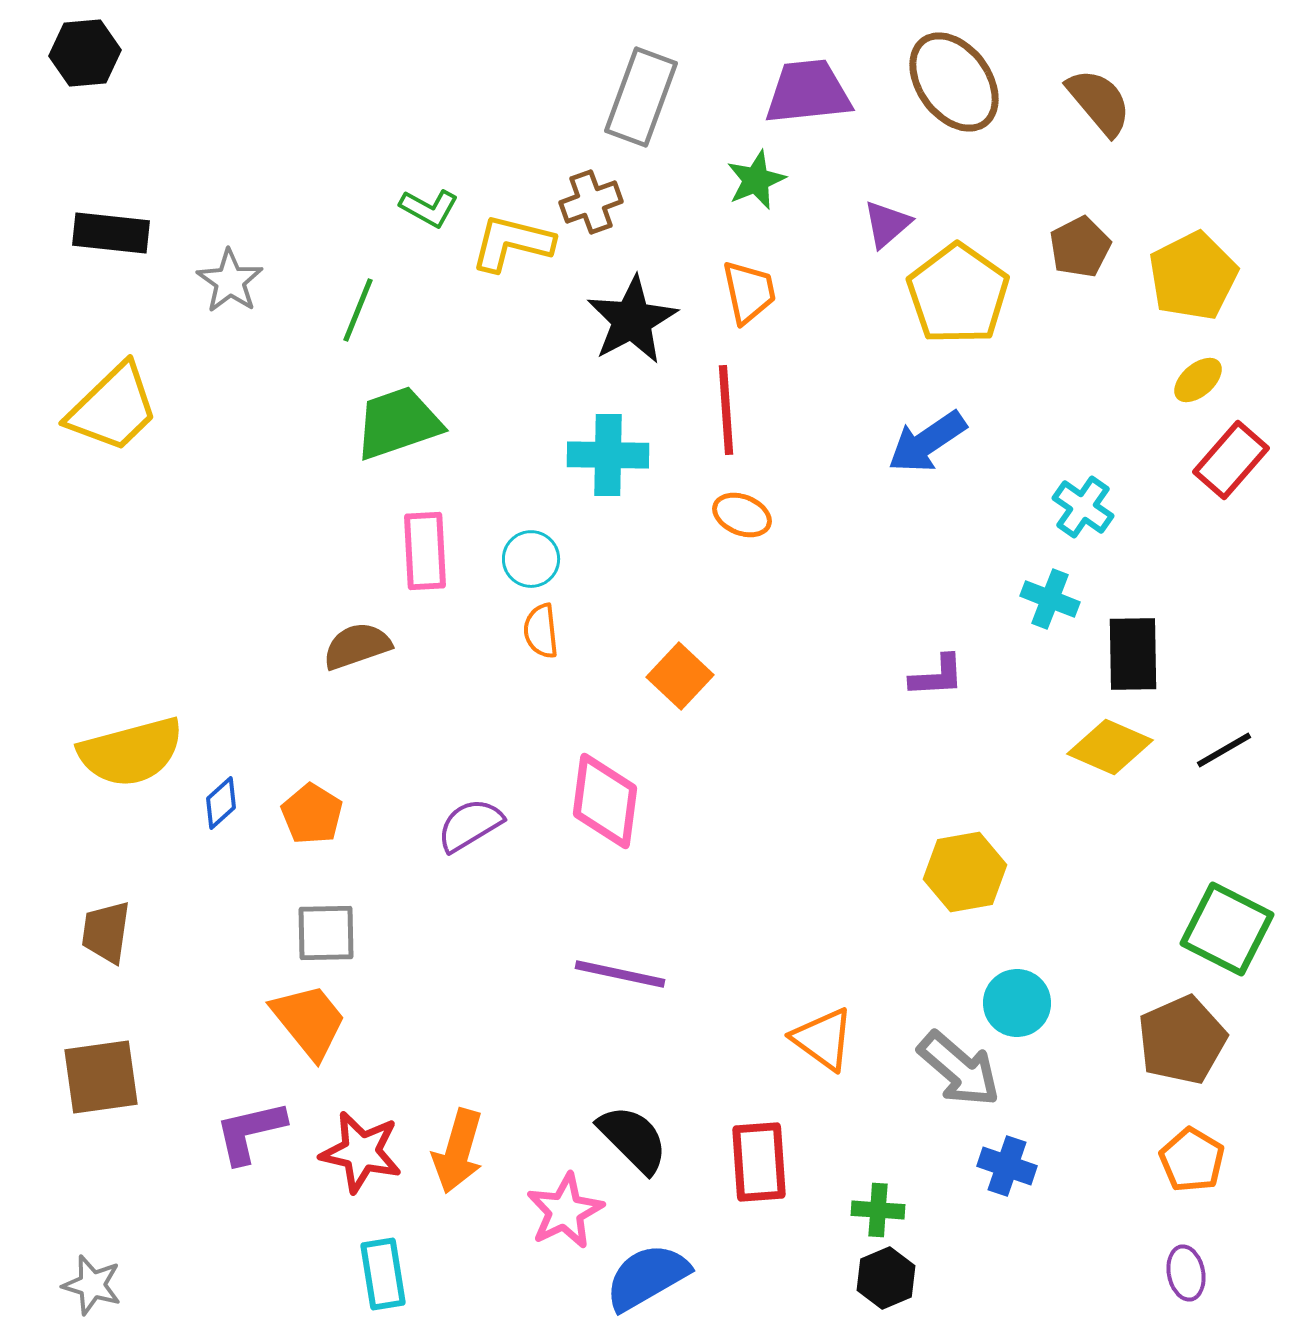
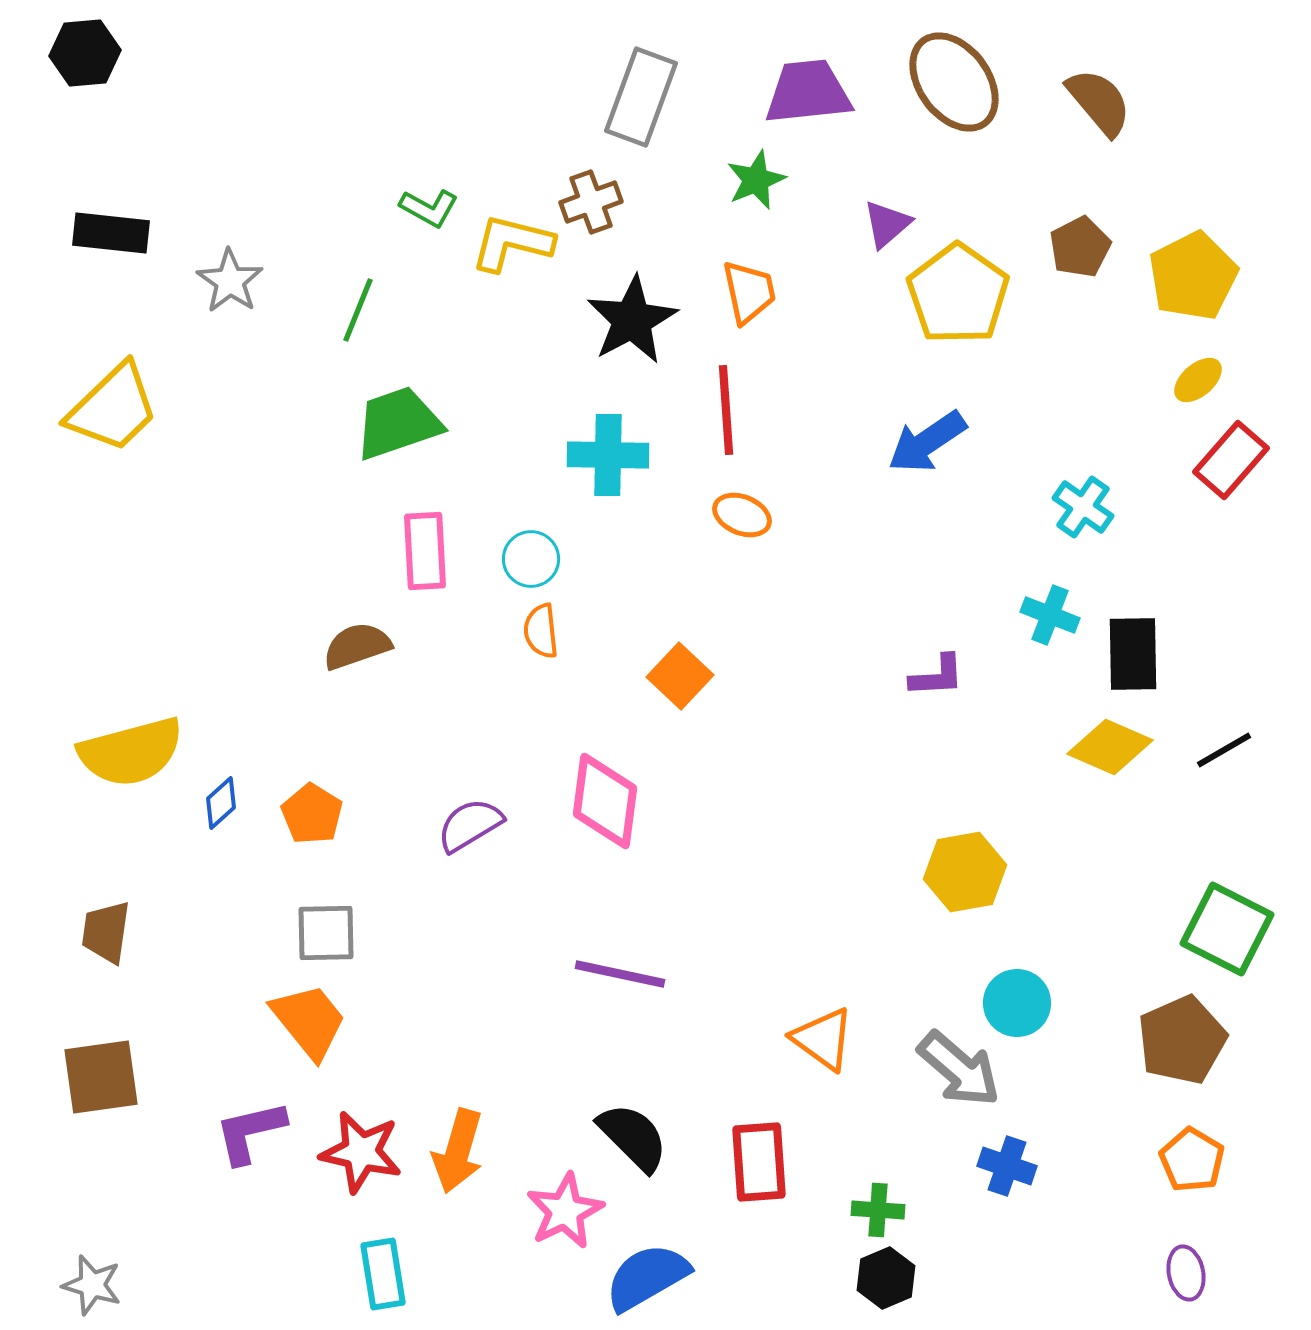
cyan cross at (1050, 599): moved 16 px down
black semicircle at (633, 1139): moved 2 px up
